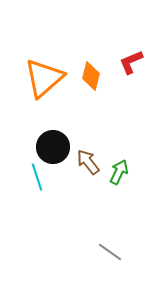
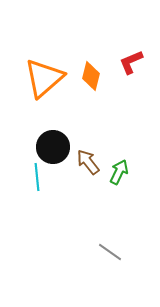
cyan line: rotated 12 degrees clockwise
